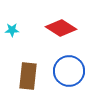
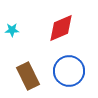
red diamond: rotated 56 degrees counterclockwise
brown rectangle: rotated 32 degrees counterclockwise
